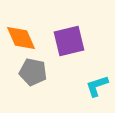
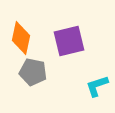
orange diamond: rotated 36 degrees clockwise
